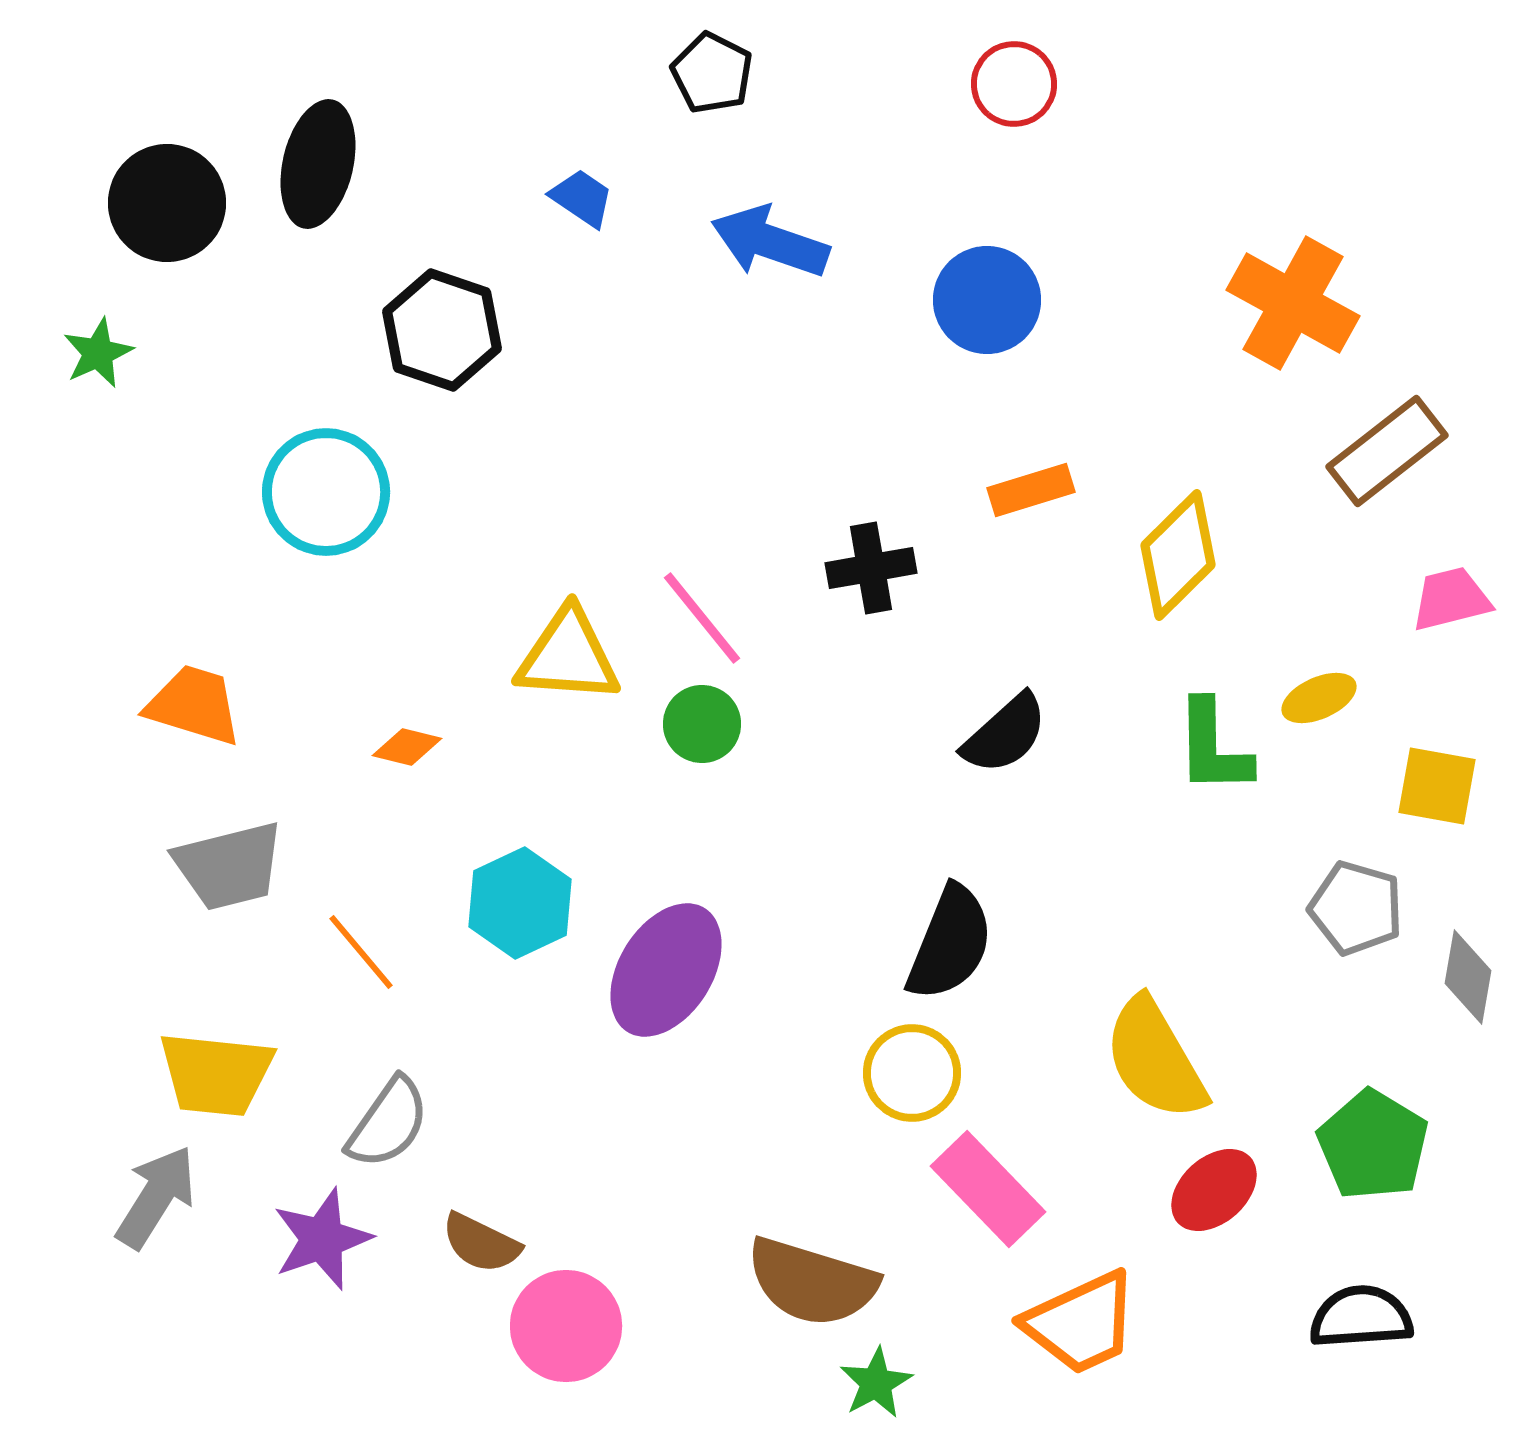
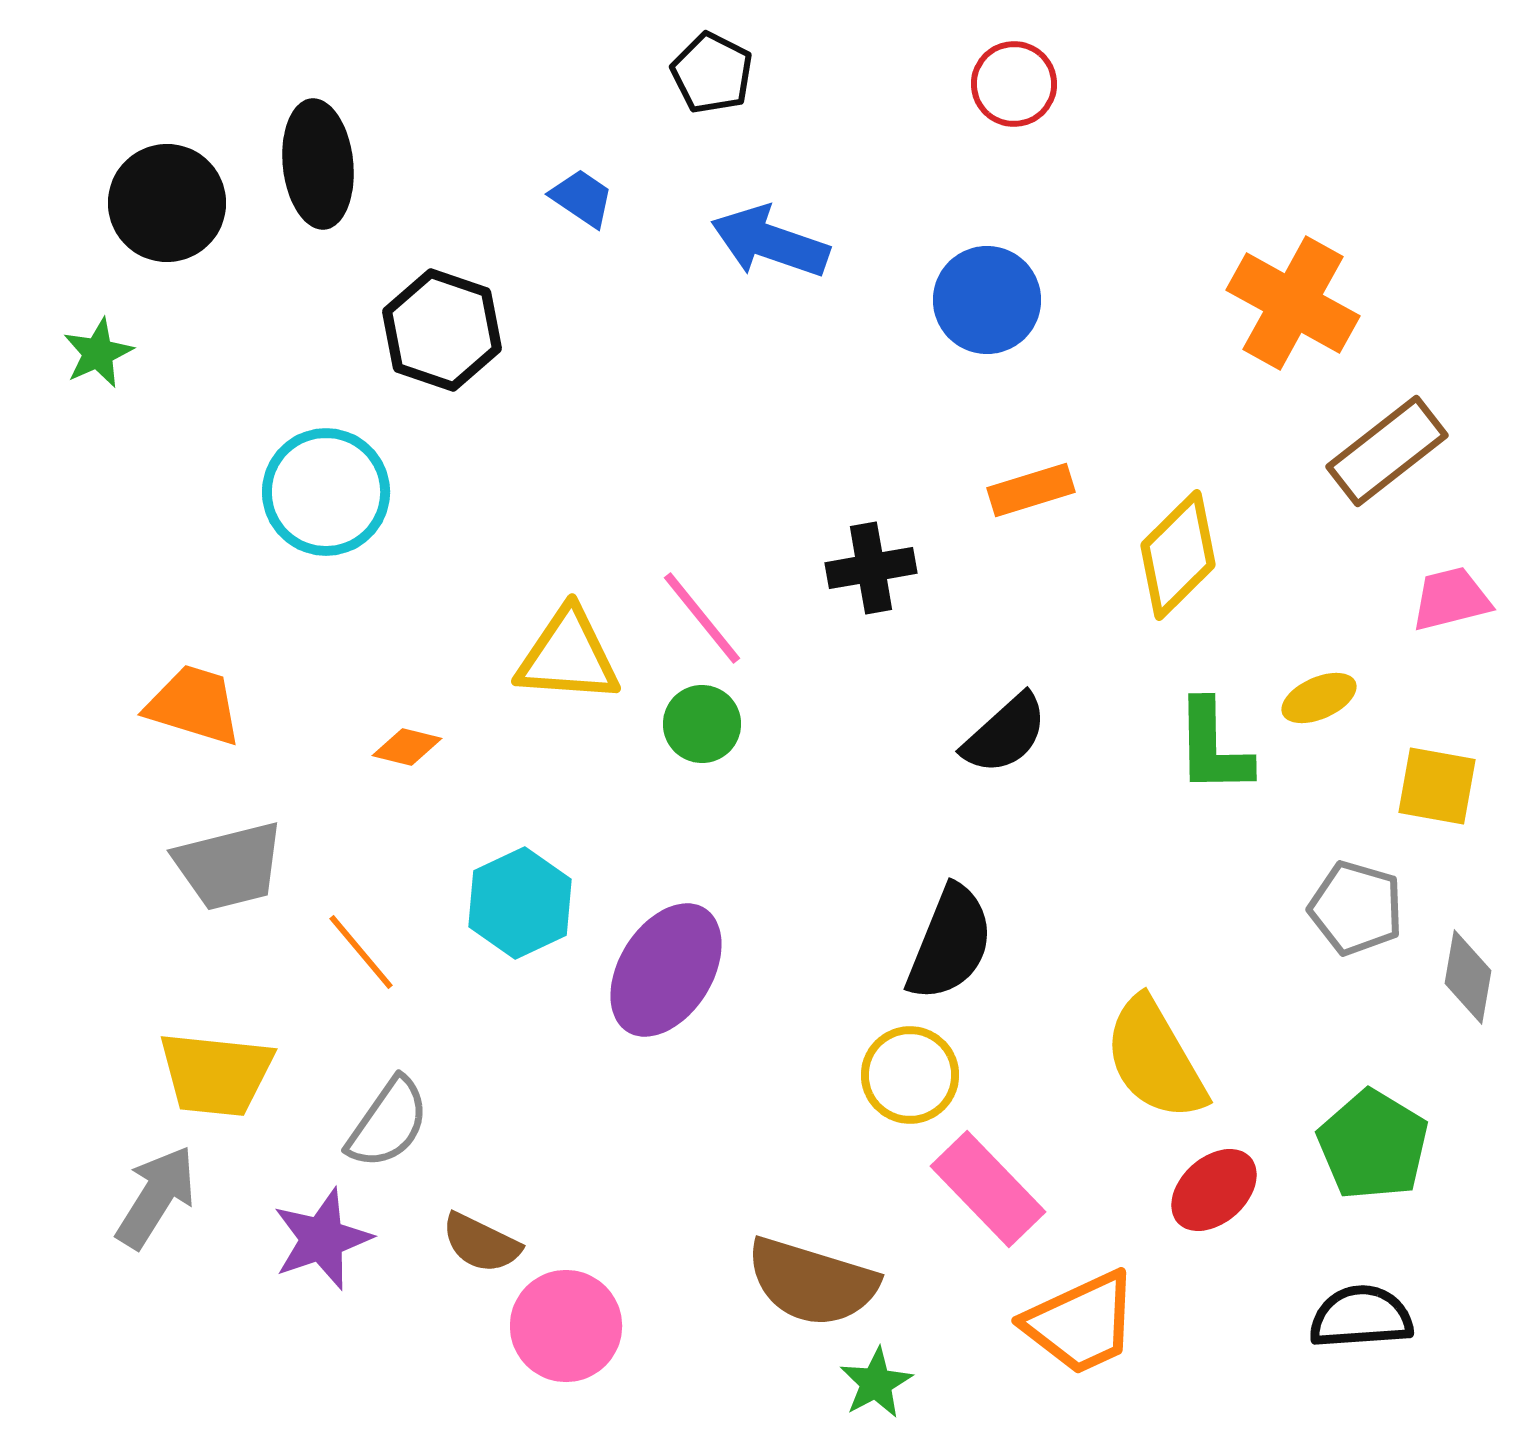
black ellipse at (318, 164): rotated 19 degrees counterclockwise
yellow circle at (912, 1073): moved 2 px left, 2 px down
